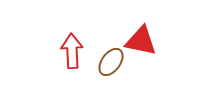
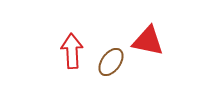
red triangle: moved 7 px right
